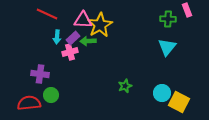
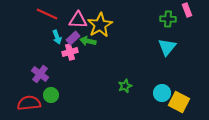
pink triangle: moved 5 px left
cyan arrow: rotated 24 degrees counterclockwise
green arrow: rotated 14 degrees clockwise
purple cross: rotated 30 degrees clockwise
